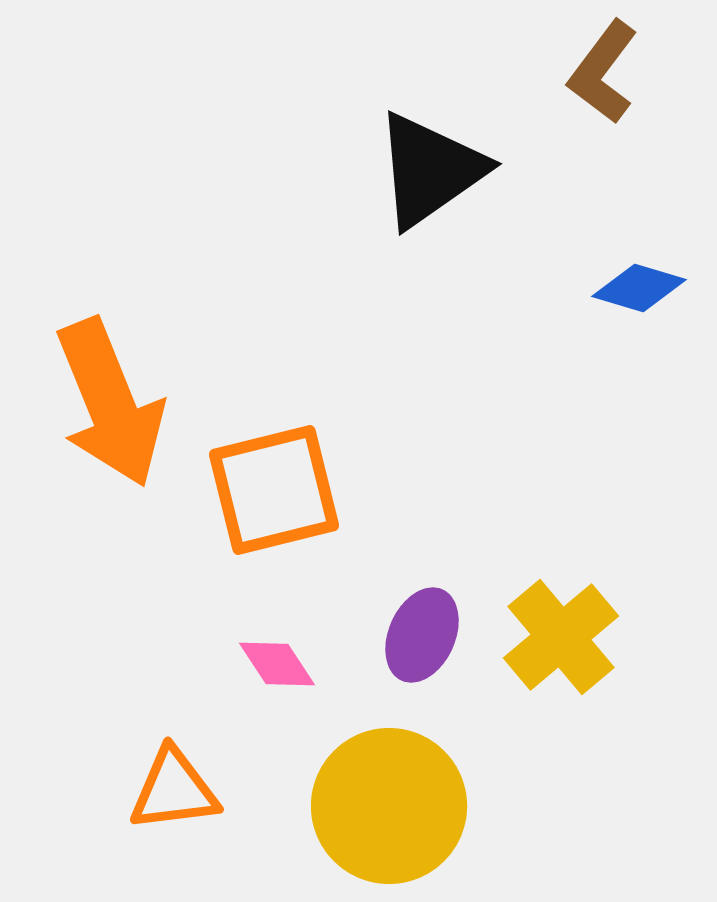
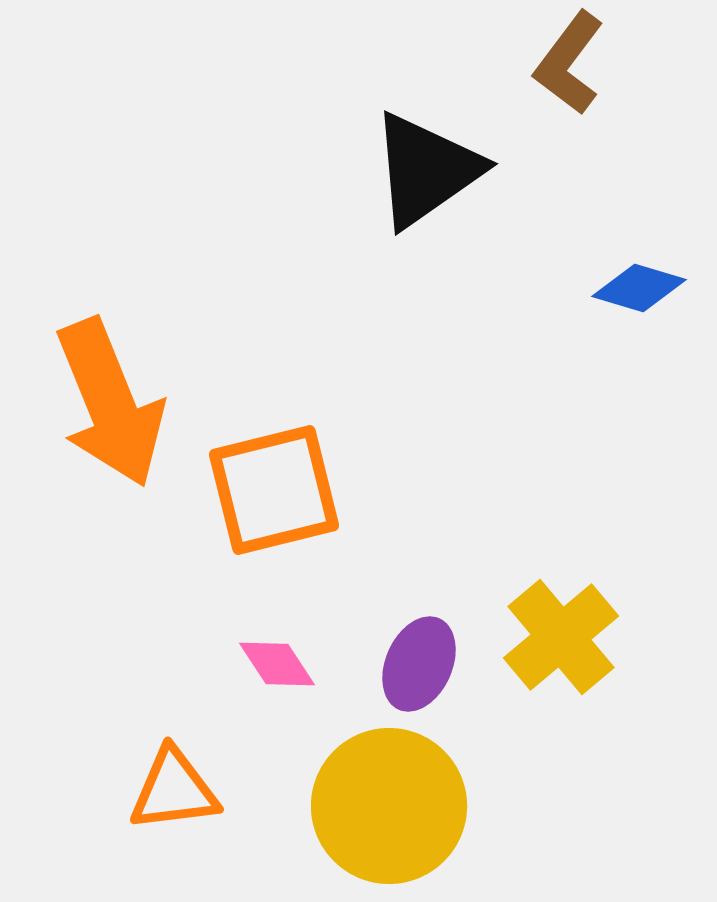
brown L-shape: moved 34 px left, 9 px up
black triangle: moved 4 px left
purple ellipse: moved 3 px left, 29 px down
